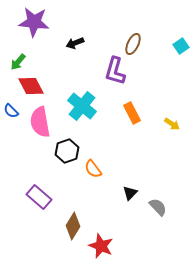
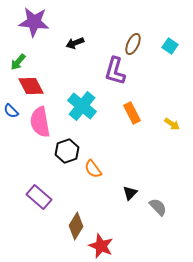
cyan square: moved 11 px left; rotated 21 degrees counterclockwise
brown diamond: moved 3 px right
